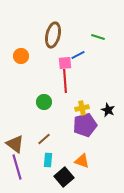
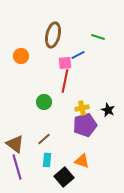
red line: rotated 15 degrees clockwise
cyan rectangle: moved 1 px left
